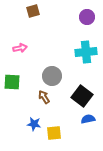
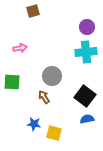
purple circle: moved 10 px down
black square: moved 3 px right
blue semicircle: moved 1 px left
yellow square: rotated 21 degrees clockwise
